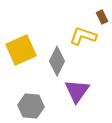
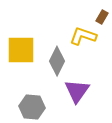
brown rectangle: rotated 56 degrees clockwise
yellow square: rotated 24 degrees clockwise
gray hexagon: moved 1 px right, 1 px down
